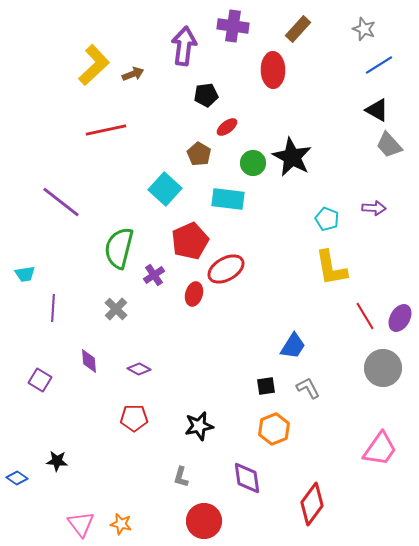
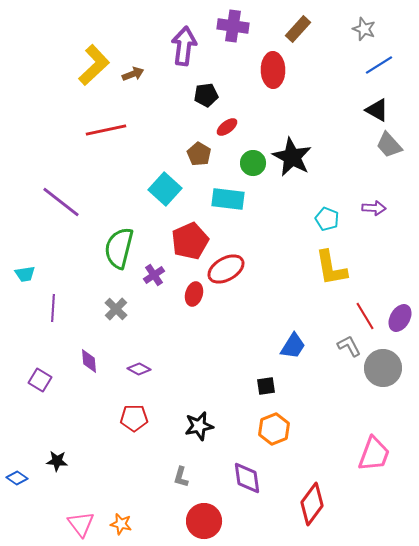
gray L-shape at (308, 388): moved 41 px right, 42 px up
pink trapezoid at (380, 449): moved 6 px left, 5 px down; rotated 15 degrees counterclockwise
